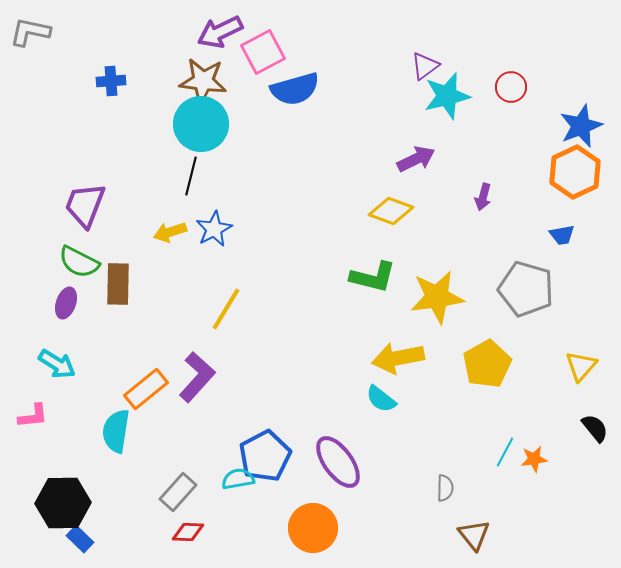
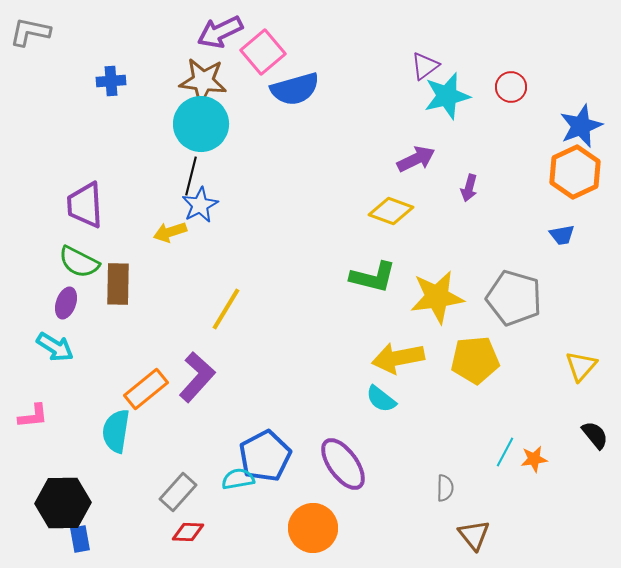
pink square at (263, 52): rotated 12 degrees counterclockwise
purple arrow at (483, 197): moved 14 px left, 9 px up
purple trapezoid at (85, 205): rotated 24 degrees counterclockwise
blue star at (214, 229): moved 14 px left, 24 px up
gray pentagon at (526, 289): moved 12 px left, 9 px down
cyan arrow at (57, 364): moved 2 px left, 17 px up
yellow pentagon at (487, 364): moved 12 px left, 4 px up; rotated 24 degrees clockwise
black semicircle at (595, 428): moved 7 px down
purple ellipse at (338, 462): moved 5 px right, 2 px down
blue rectangle at (80, 539): rotated 36 degrees clockwise
